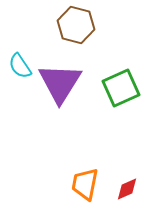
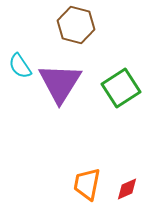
green square: rotated 9 degrees counterclockwise
orange trapezoid: moved 2 px right
